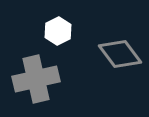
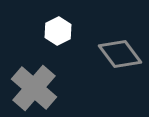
gray cross: moved 2 px left, 9 px down; rotated 36 degrees counterclockwise
